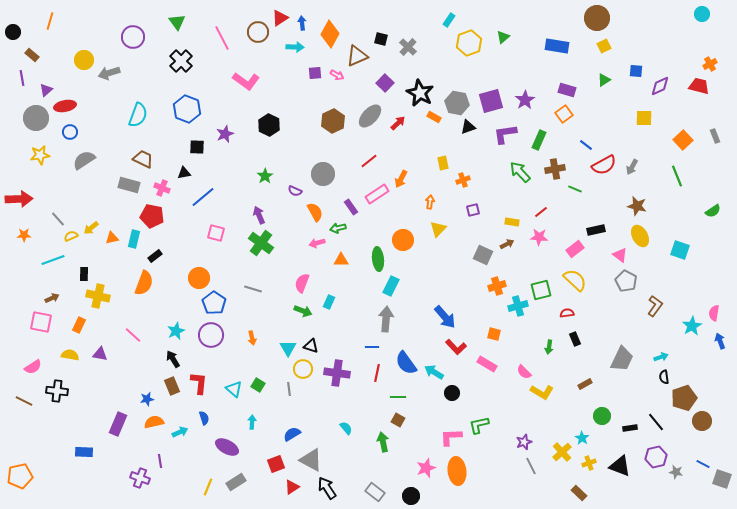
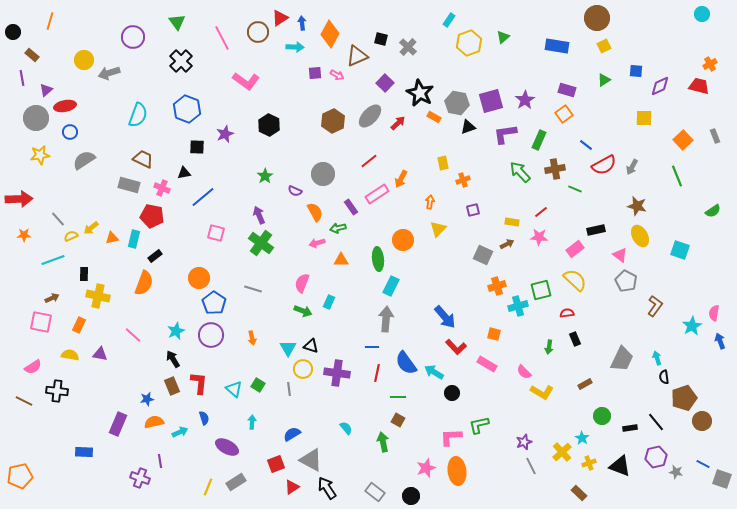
cyan arrow at (661, 357): moved 4 px left, 1 px down; rotated 88 degrees counterclockwise
